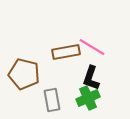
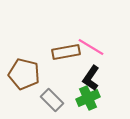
pink line: moved 1 px left
black L-shape: rotated 15 degrees clockwise
gray rectangle: rotated 35 degrees counterclockwise
